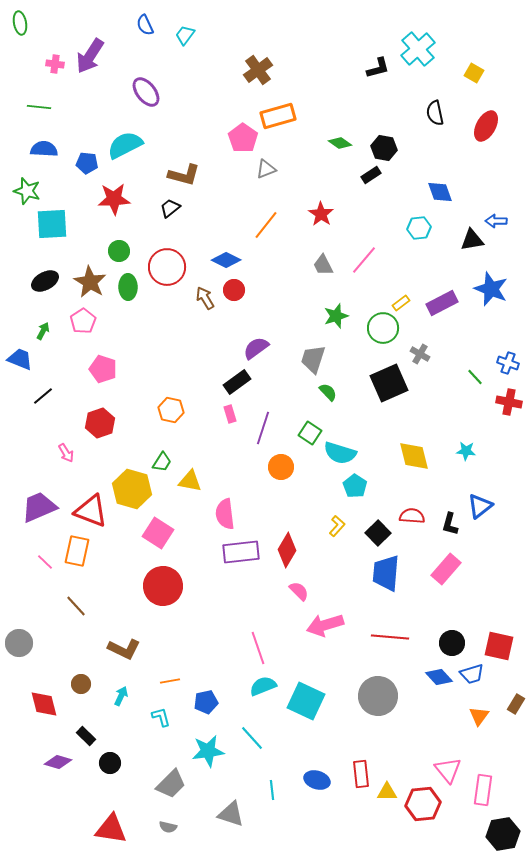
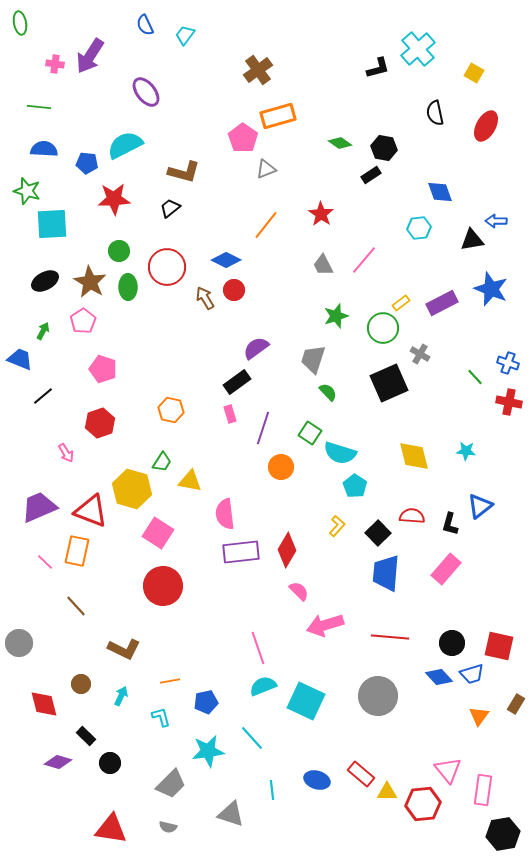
brown L-shape at (184, 175): moved 3 px up
red rectangle at (361, 774): rotated 44 degrees counterclockwise
